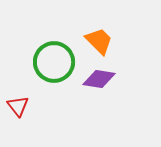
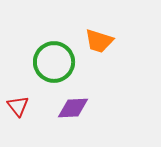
orange trapezoid: rotated 152 degrees clockwise
purple diamond: moved 26 px left, 29 px down; rotated 12 degrees counterclockwise
